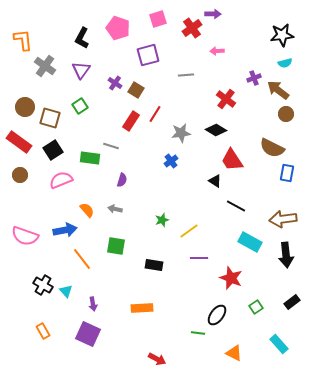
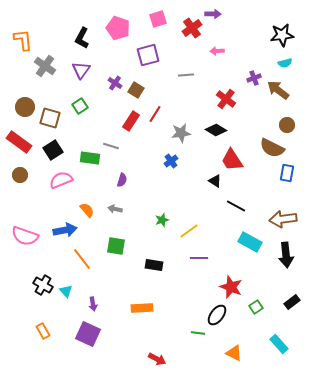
brown circle at (286, 114): moved 1 px right, 11 px down
red star at (231, 278): moved 9 px down
